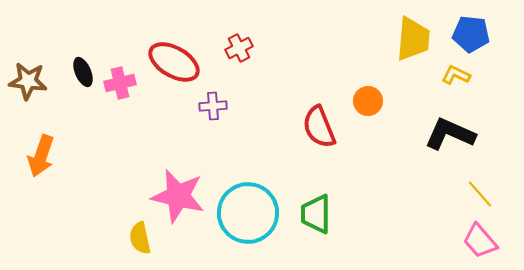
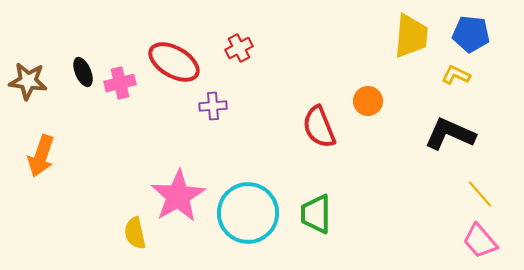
yellow trapezoid: moved 2 px left, 3 px up
pink star: rotated 28 degrees clockwise
yellow semicircle: moved 5 px left, 5 px up
